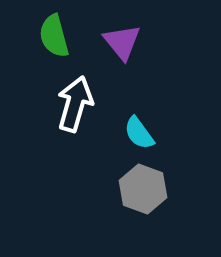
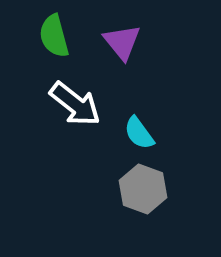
white arrow: rotated 112 degrees clockwise
